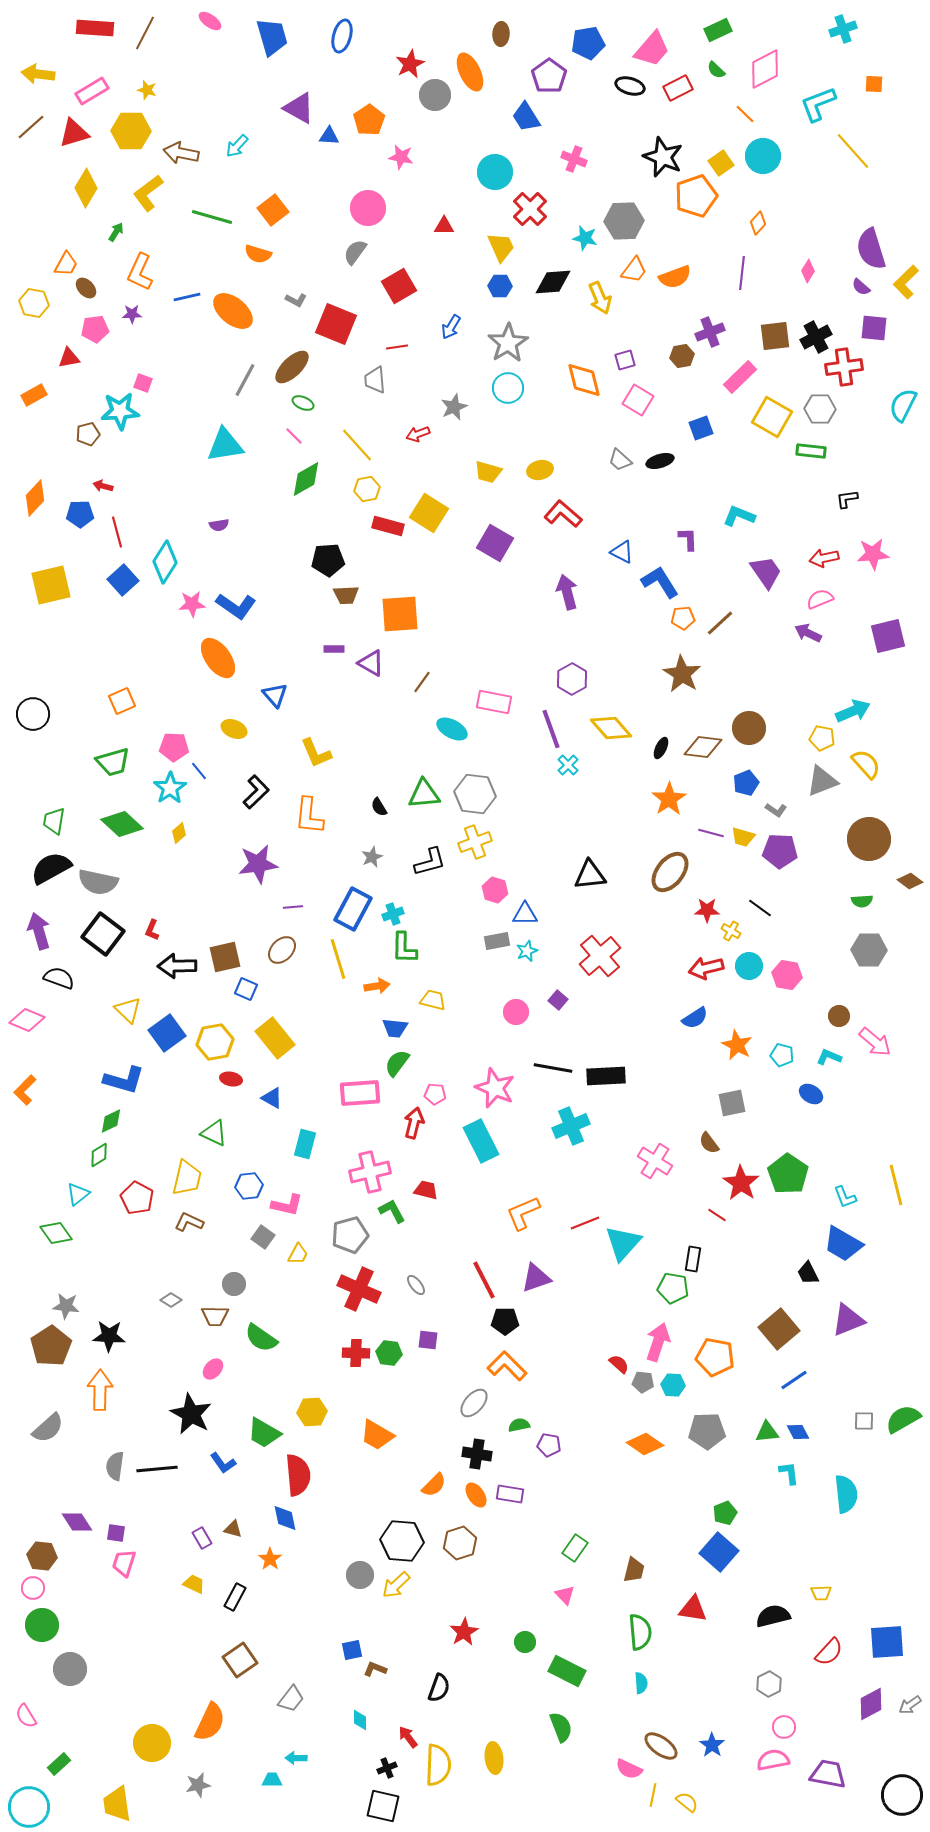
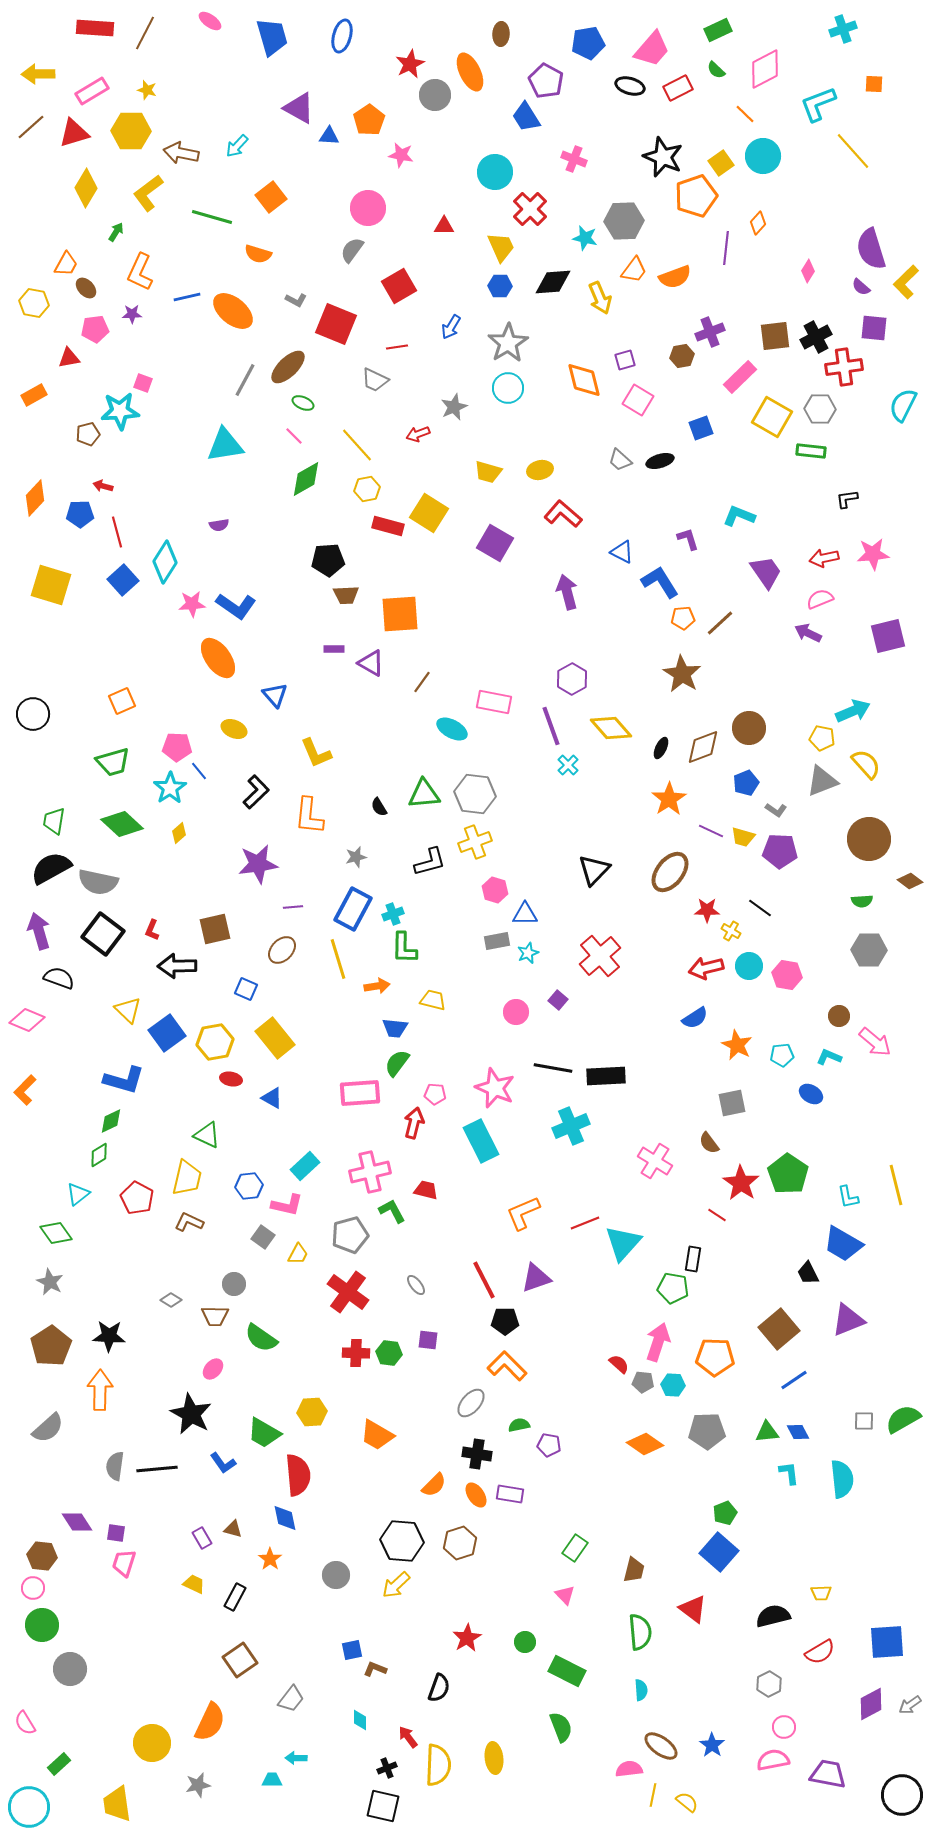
yellow arrow at (38, 74): rotated 8 degrees counterclockwise
purple pentagon at (549, 76): moved 3 px left, 5 px down; rotated 8 degrees counterclockwise
pink star at (401, 157): moved 2 px up
orange square at (273, 210): moved 2 px left, 13 px up
gray semicircle at (355, 252): moved 3 px left, 2 px up
purple line at (742, 273): moved 16 px left, 25 px up
brown ellipse at (292, 367): moved 4 px left
gray trapezoid at (375, 380): rotated 60 degrees counterclockwise
purple L-shape at (688, 539): rotated 15 degrees counterclockwise
yellow square at (51, 585): rotated 30 degrees clockwise
purple line at (551, 729): moved 3 px up
pink pentagon at (174, 747): moved 3 px right
brown diamond at (703, 747): rotated 27 degrees counterclockwise
purple line at (711, 833): moved 2 px up; rotated 10 degrees clockwise
gray star at (372, 857): moved 16 px left; rotated 10 degrees clockwise
black triangle at (590, 875): moved 4 px right, 5 px up; rotated 40 degrees counterclockwise
cyan star at (527, 951): moved 1 px right, 2 px down
brown square at (225, 957): moved 10 px left, 28 px up
cyan pentagon at (782, 1055): rotated 20 degrees counterclockwise
green triangle at (214, 1133): moved 7 px left, 2 px down
cyan rectangle at (305, 1144): moved 22 px down; rotated 32 degrees clockwise
cyan L-shape at (845, 1197): moved 3 px right; rotated 10 degrees clockwise
red cross at (359, 1289): moved 11 px left, 3 px down; rotated 12 degrees clockwise
gray star at (66, 1306): moved 16 px left, 24 px up; rotated 20 degrees clockwise
orange pentagon at (715, 1357): rotated 9 degrees counterclockwise
gray ellipse at (474, 1403): moved 3 px left
cyan semicircle at (846, 1494): moved 4 px left, 15 px up
gray circle at (360, 1575): moved 24 px left
red triangle at (693, 1609): rotated 28 degrees clockwise
red star at (464, 1632): moved 3 px right, 6 px down
red semicircle at (829, 1652): moved 9 px left; rotated 16 degrees clockwise
cyan semicircle at (641, 1683): moved 7 px down
pink semicircle at (26, 1716): moved 1 px left, 7 px down
pink semicircle at (629, 1769): rotated 148 degrees clockwise
